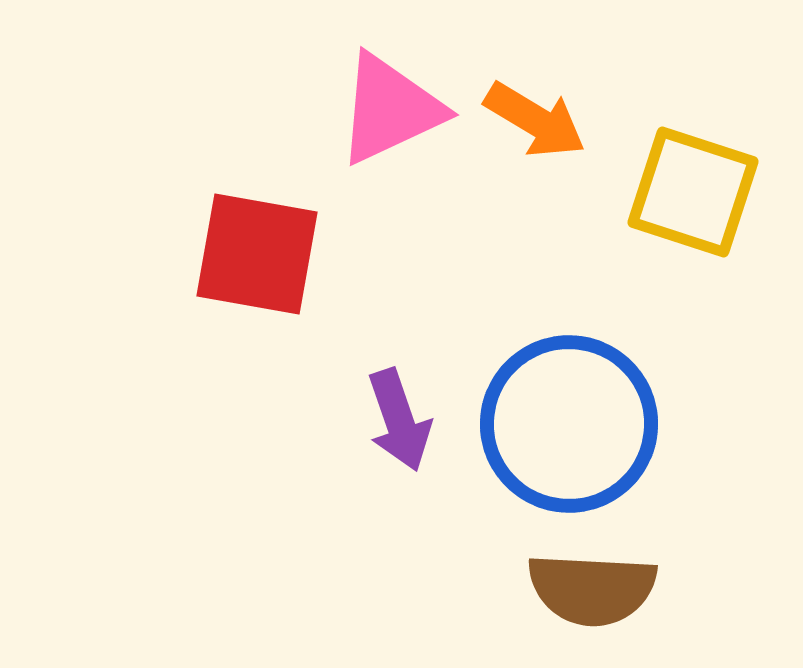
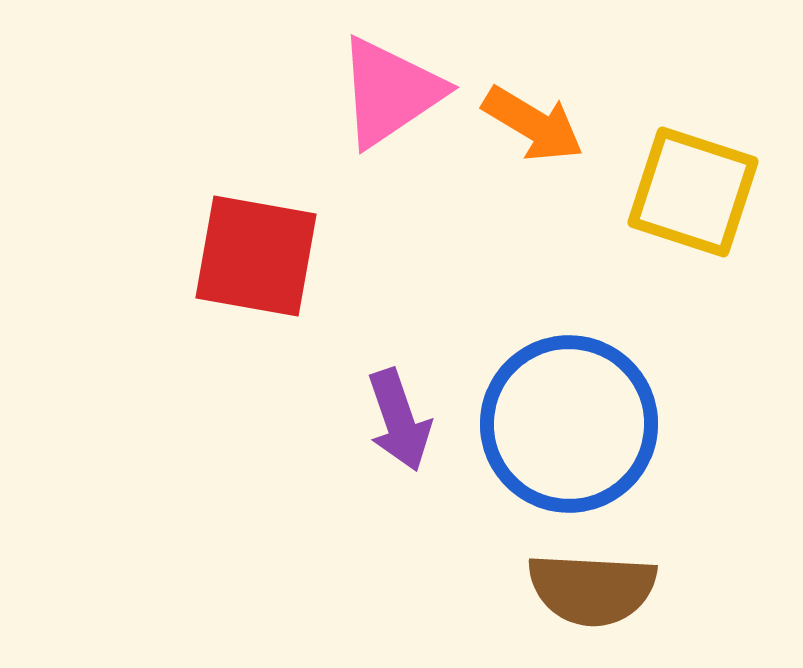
pink triangle: moved 17 px up; rotated 9 degrees counterclockwise
orange arrow: moved 2 px left, 4 px down
red square: moved 1 px left, 2 px down
